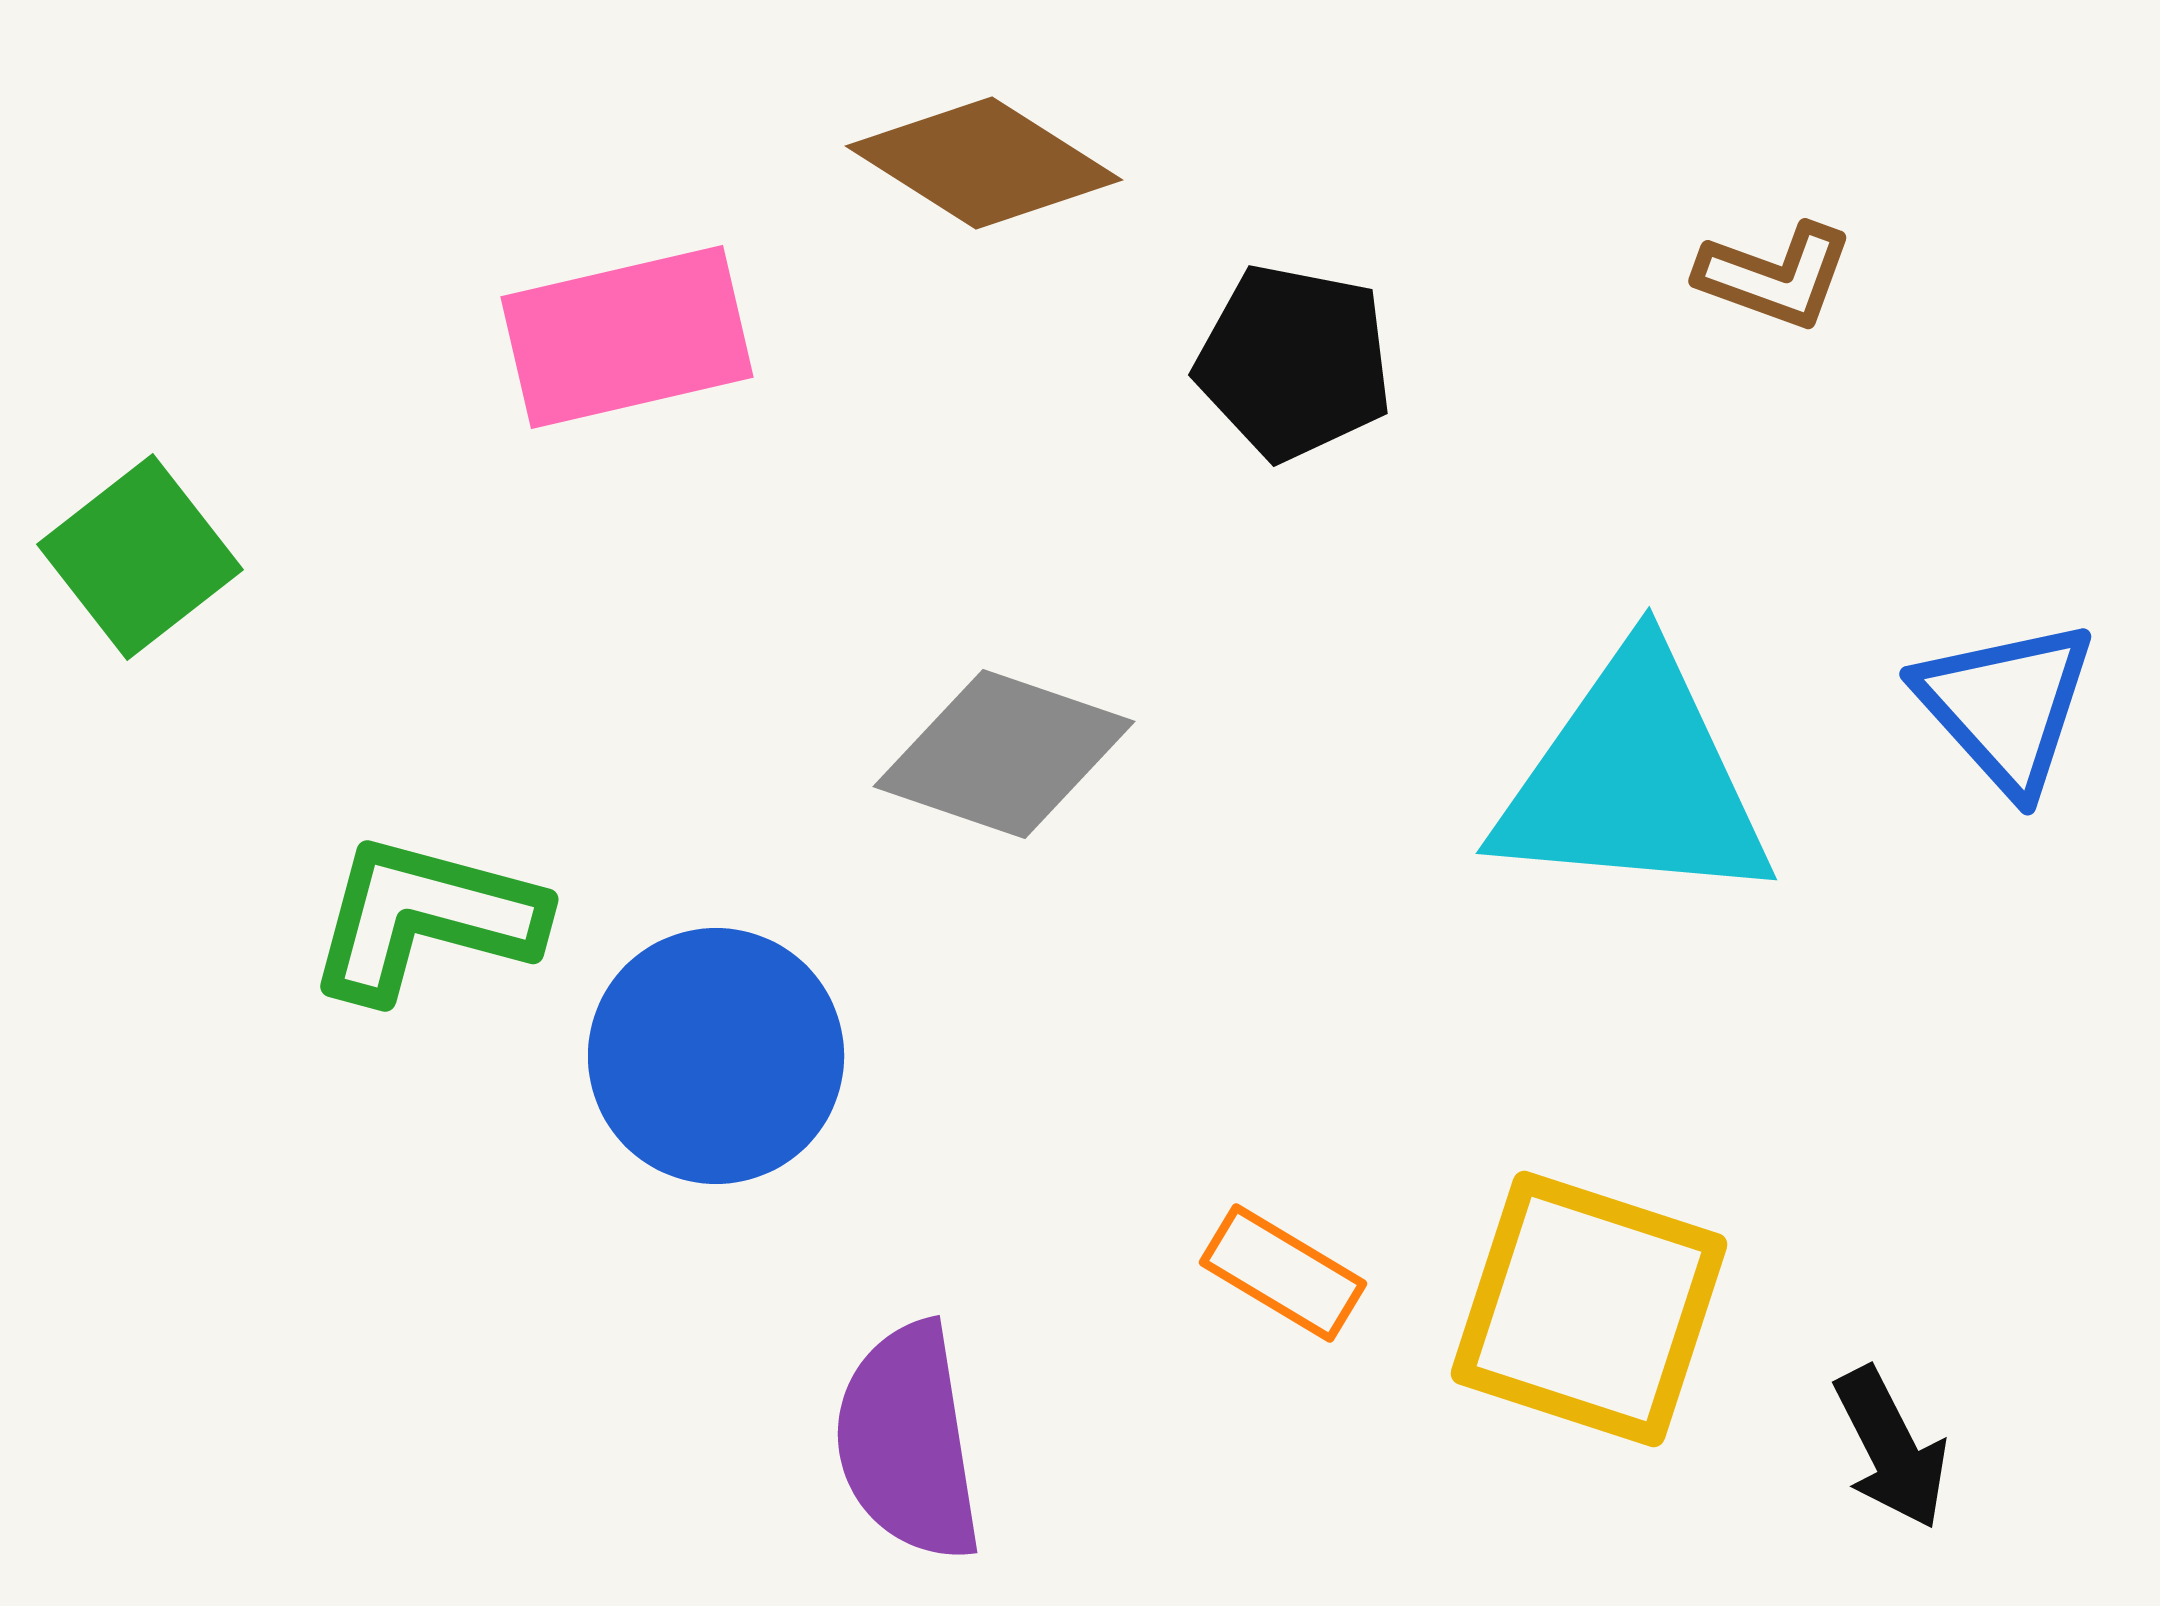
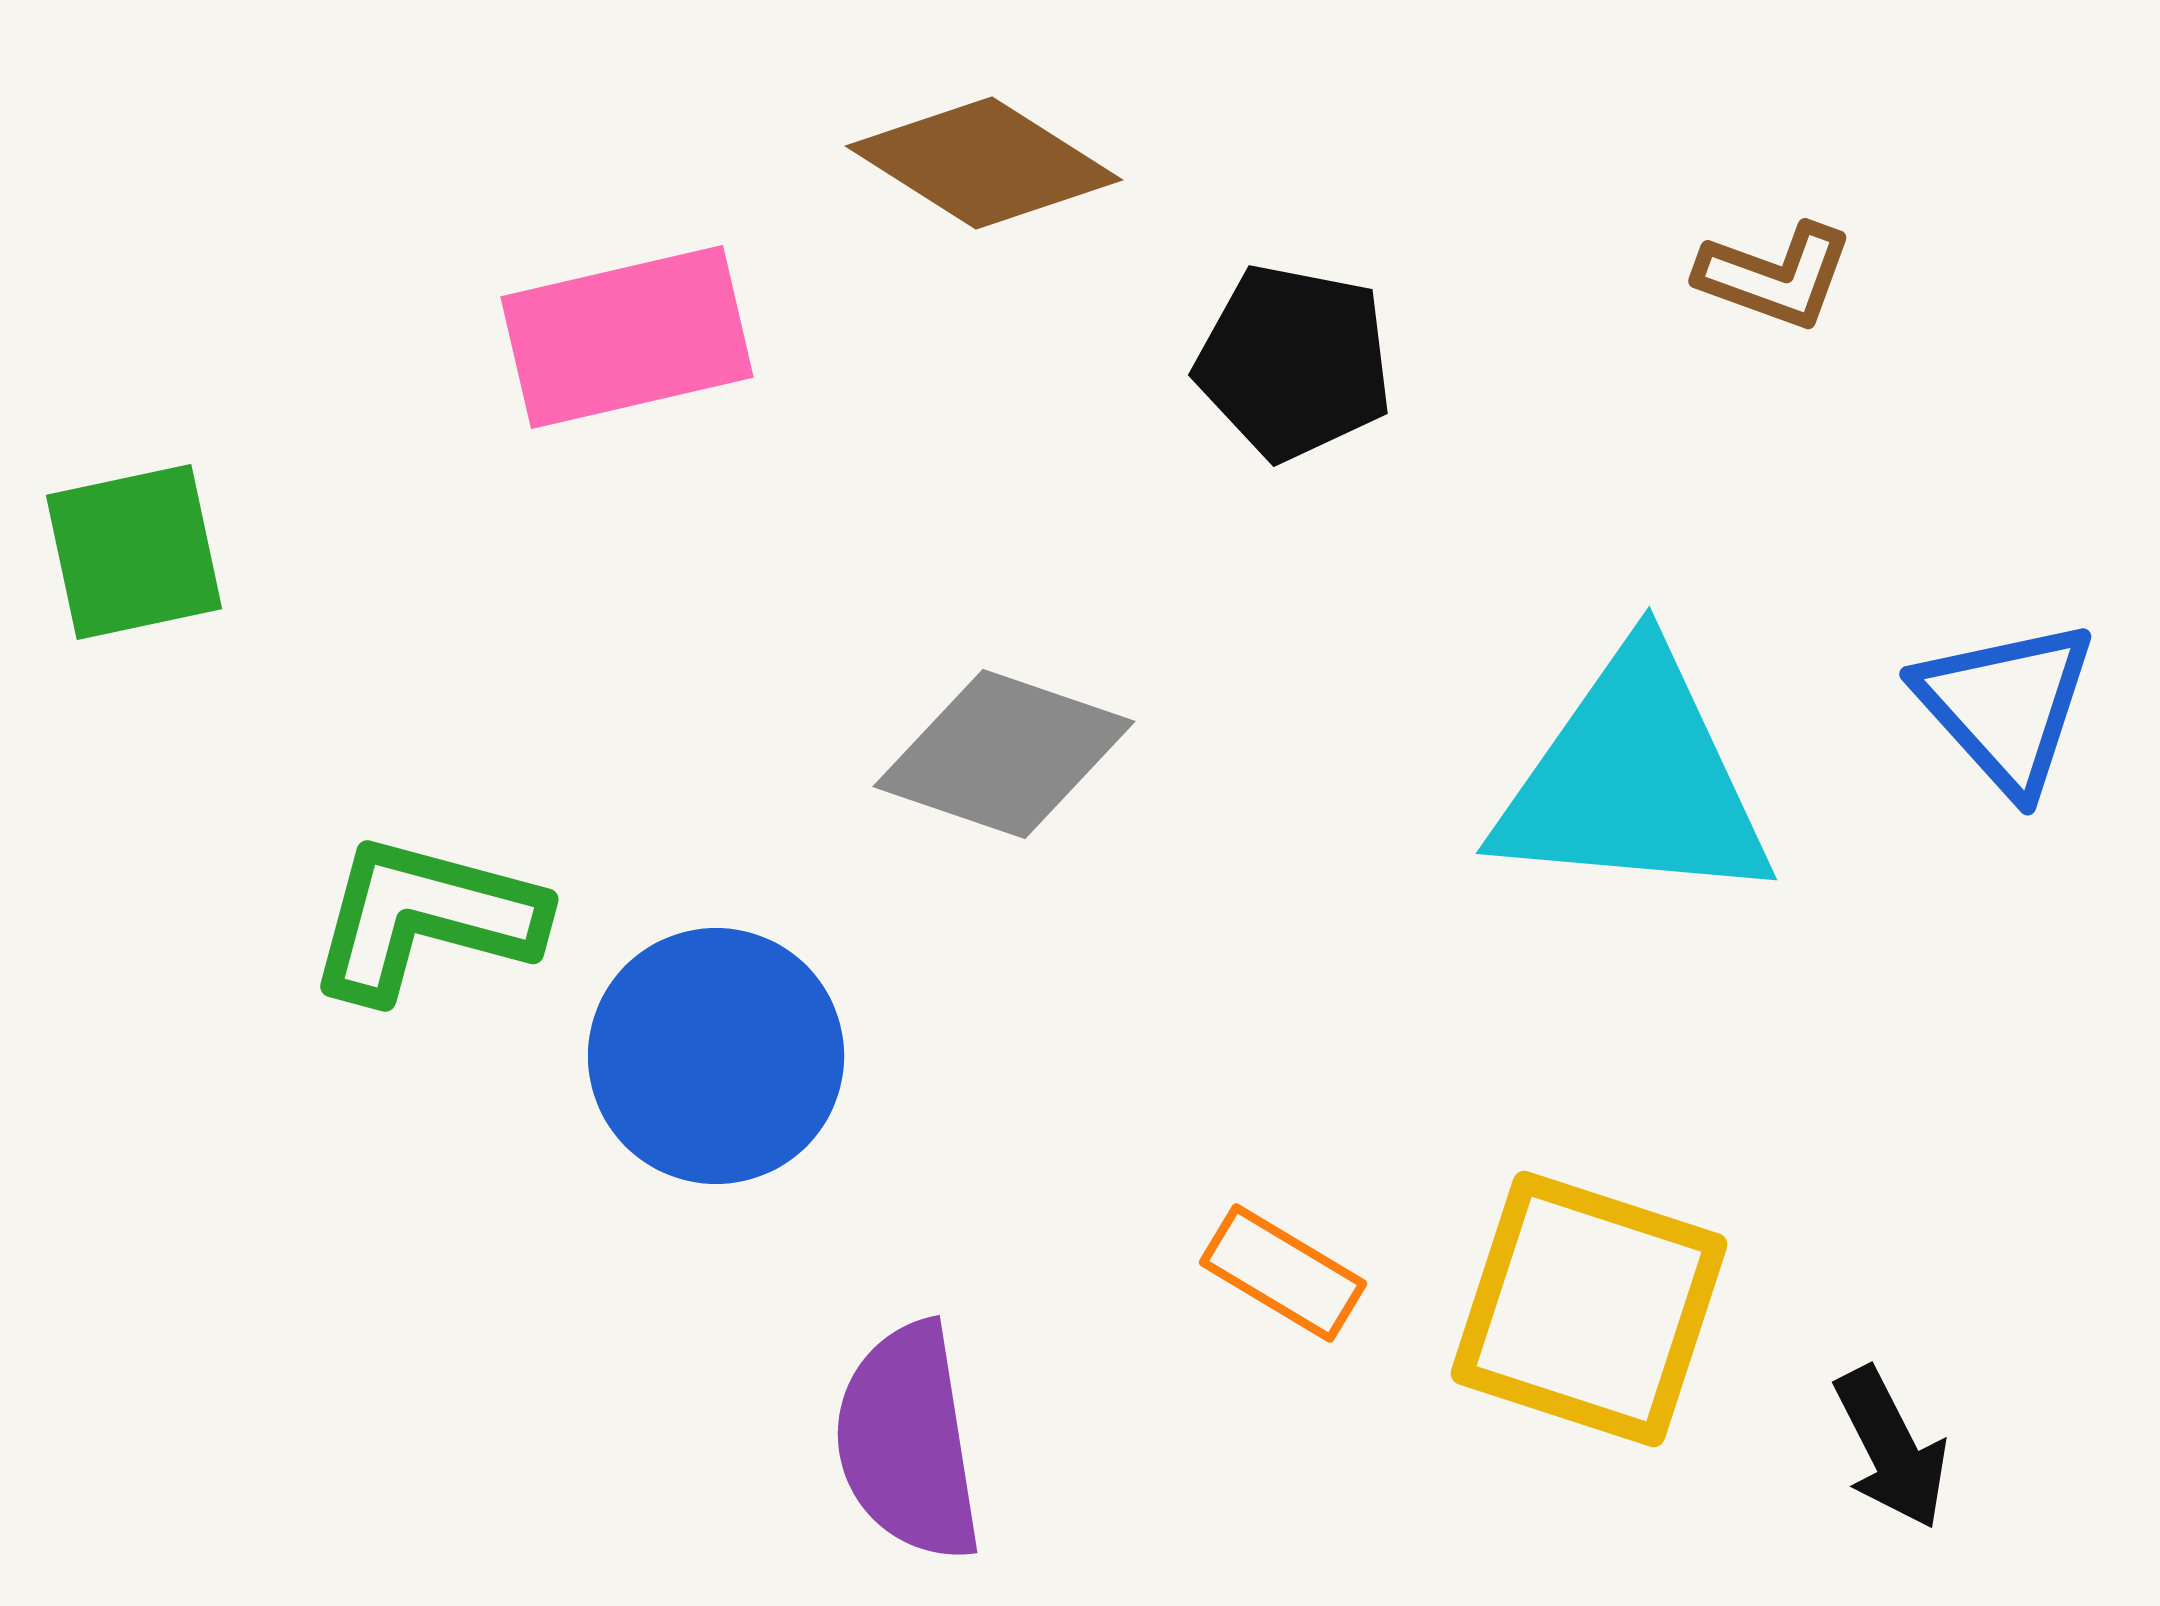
green square: moved 6 px left, 5 px up; rotated 26 degrees clockwise
